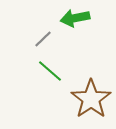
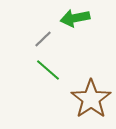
green line: moved 2 px left, 1 px up
